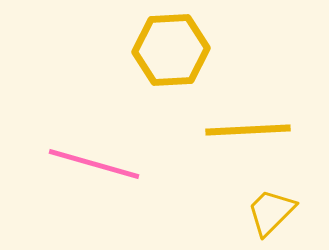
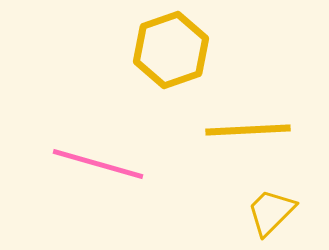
yellow hexagon: rotated 16 degrees counterclockwise
pink line: moved 4 px right
